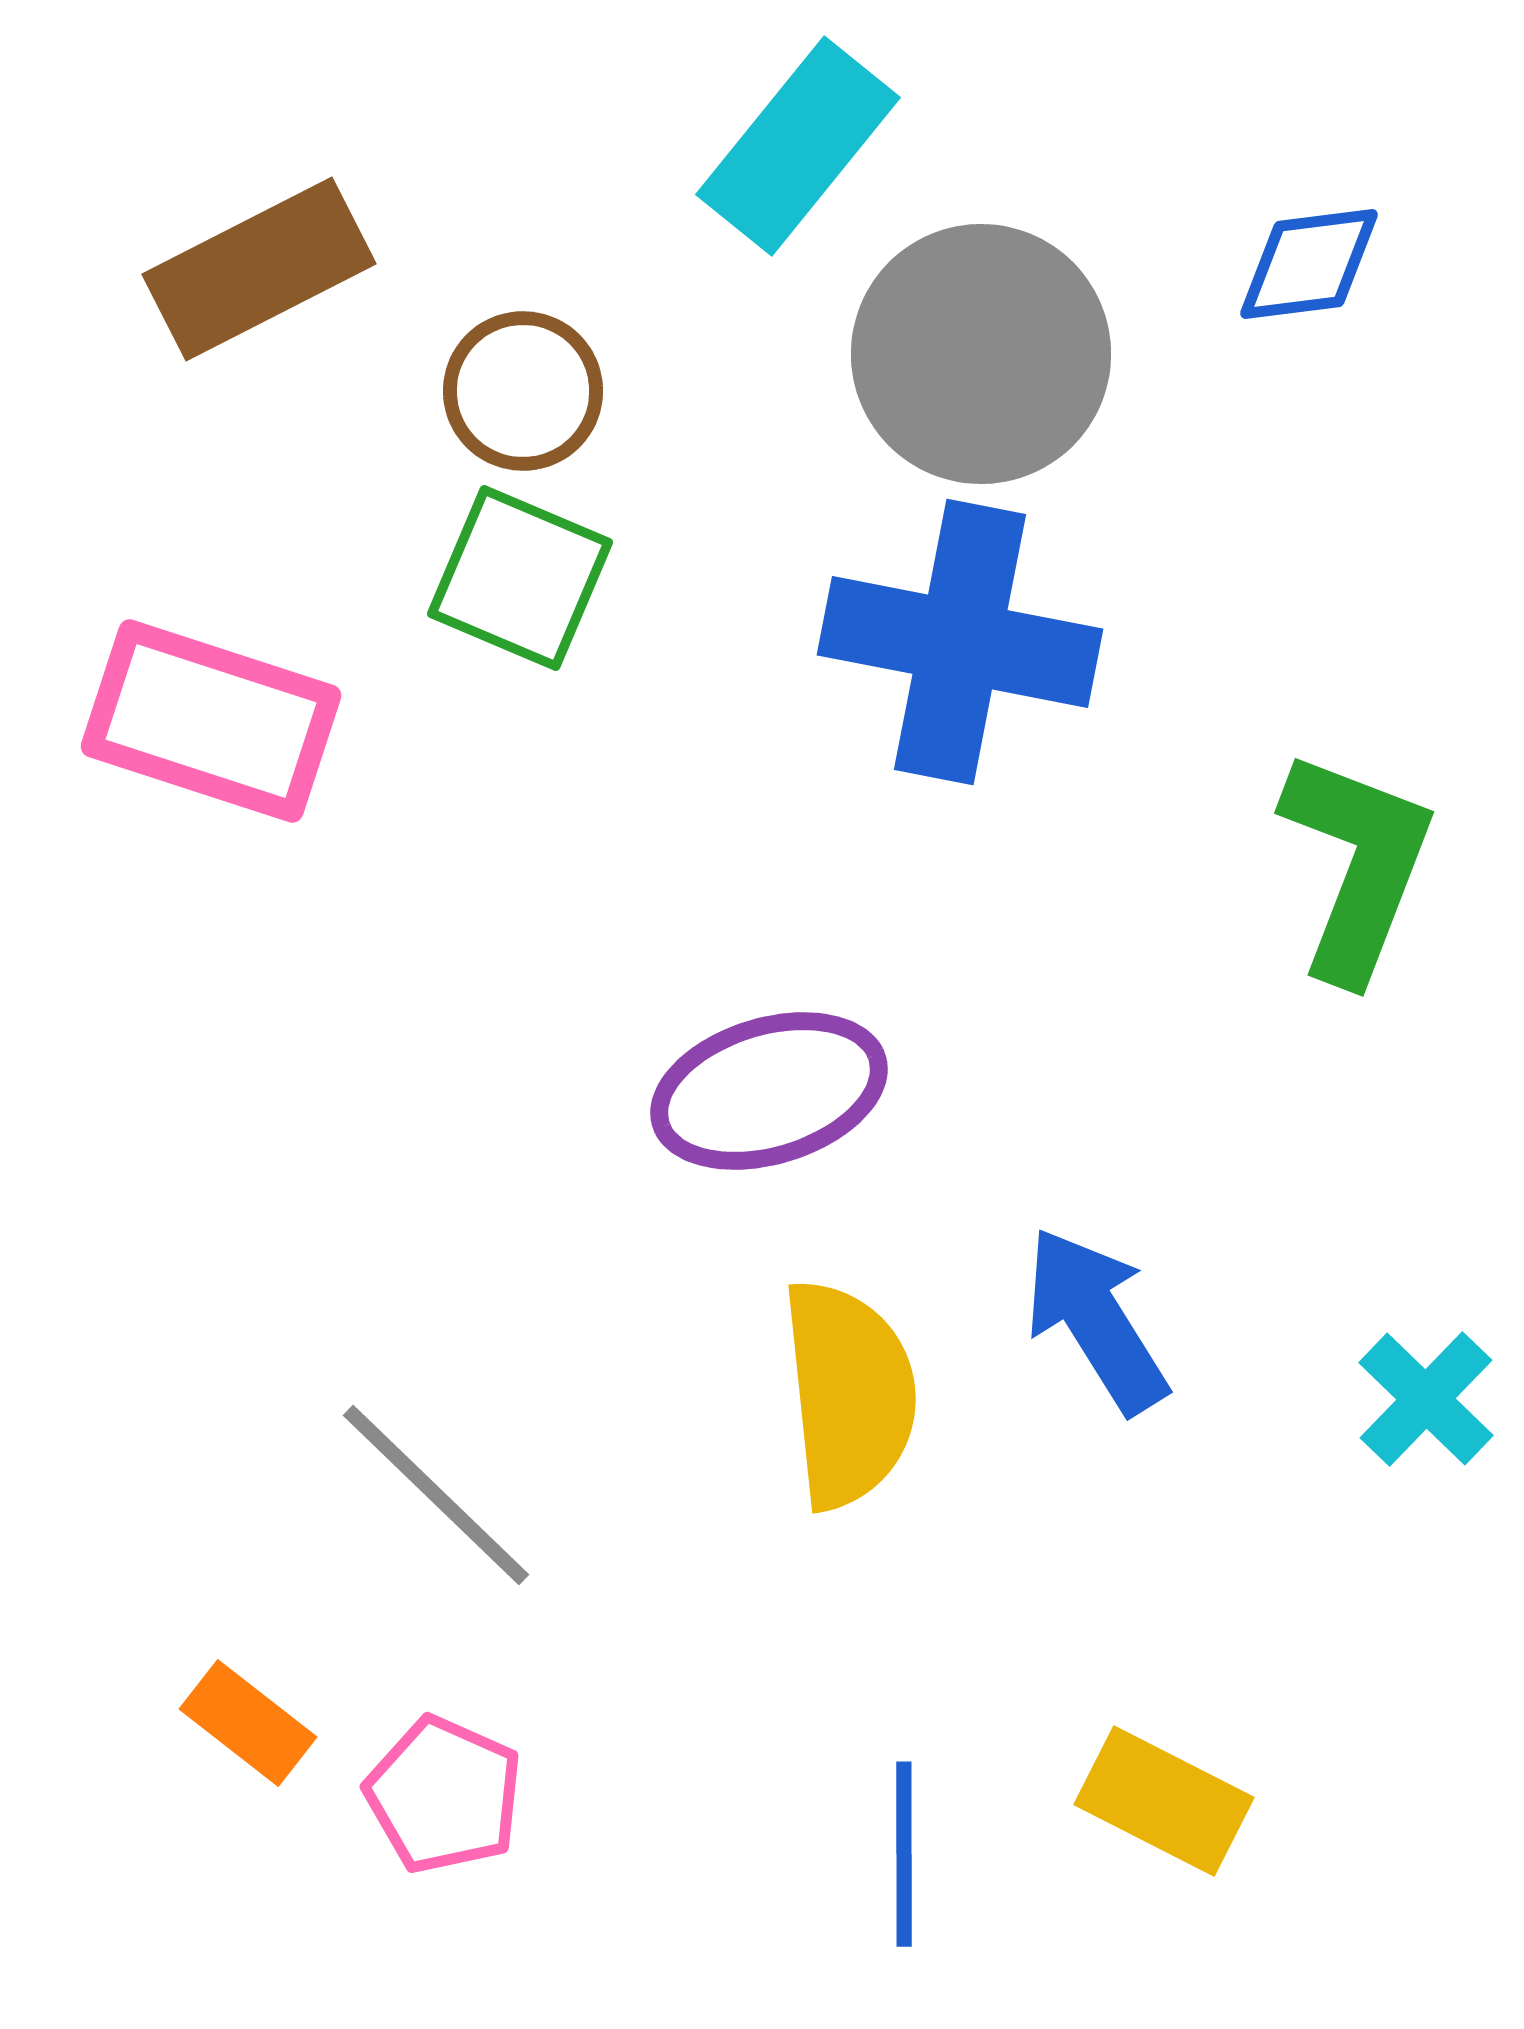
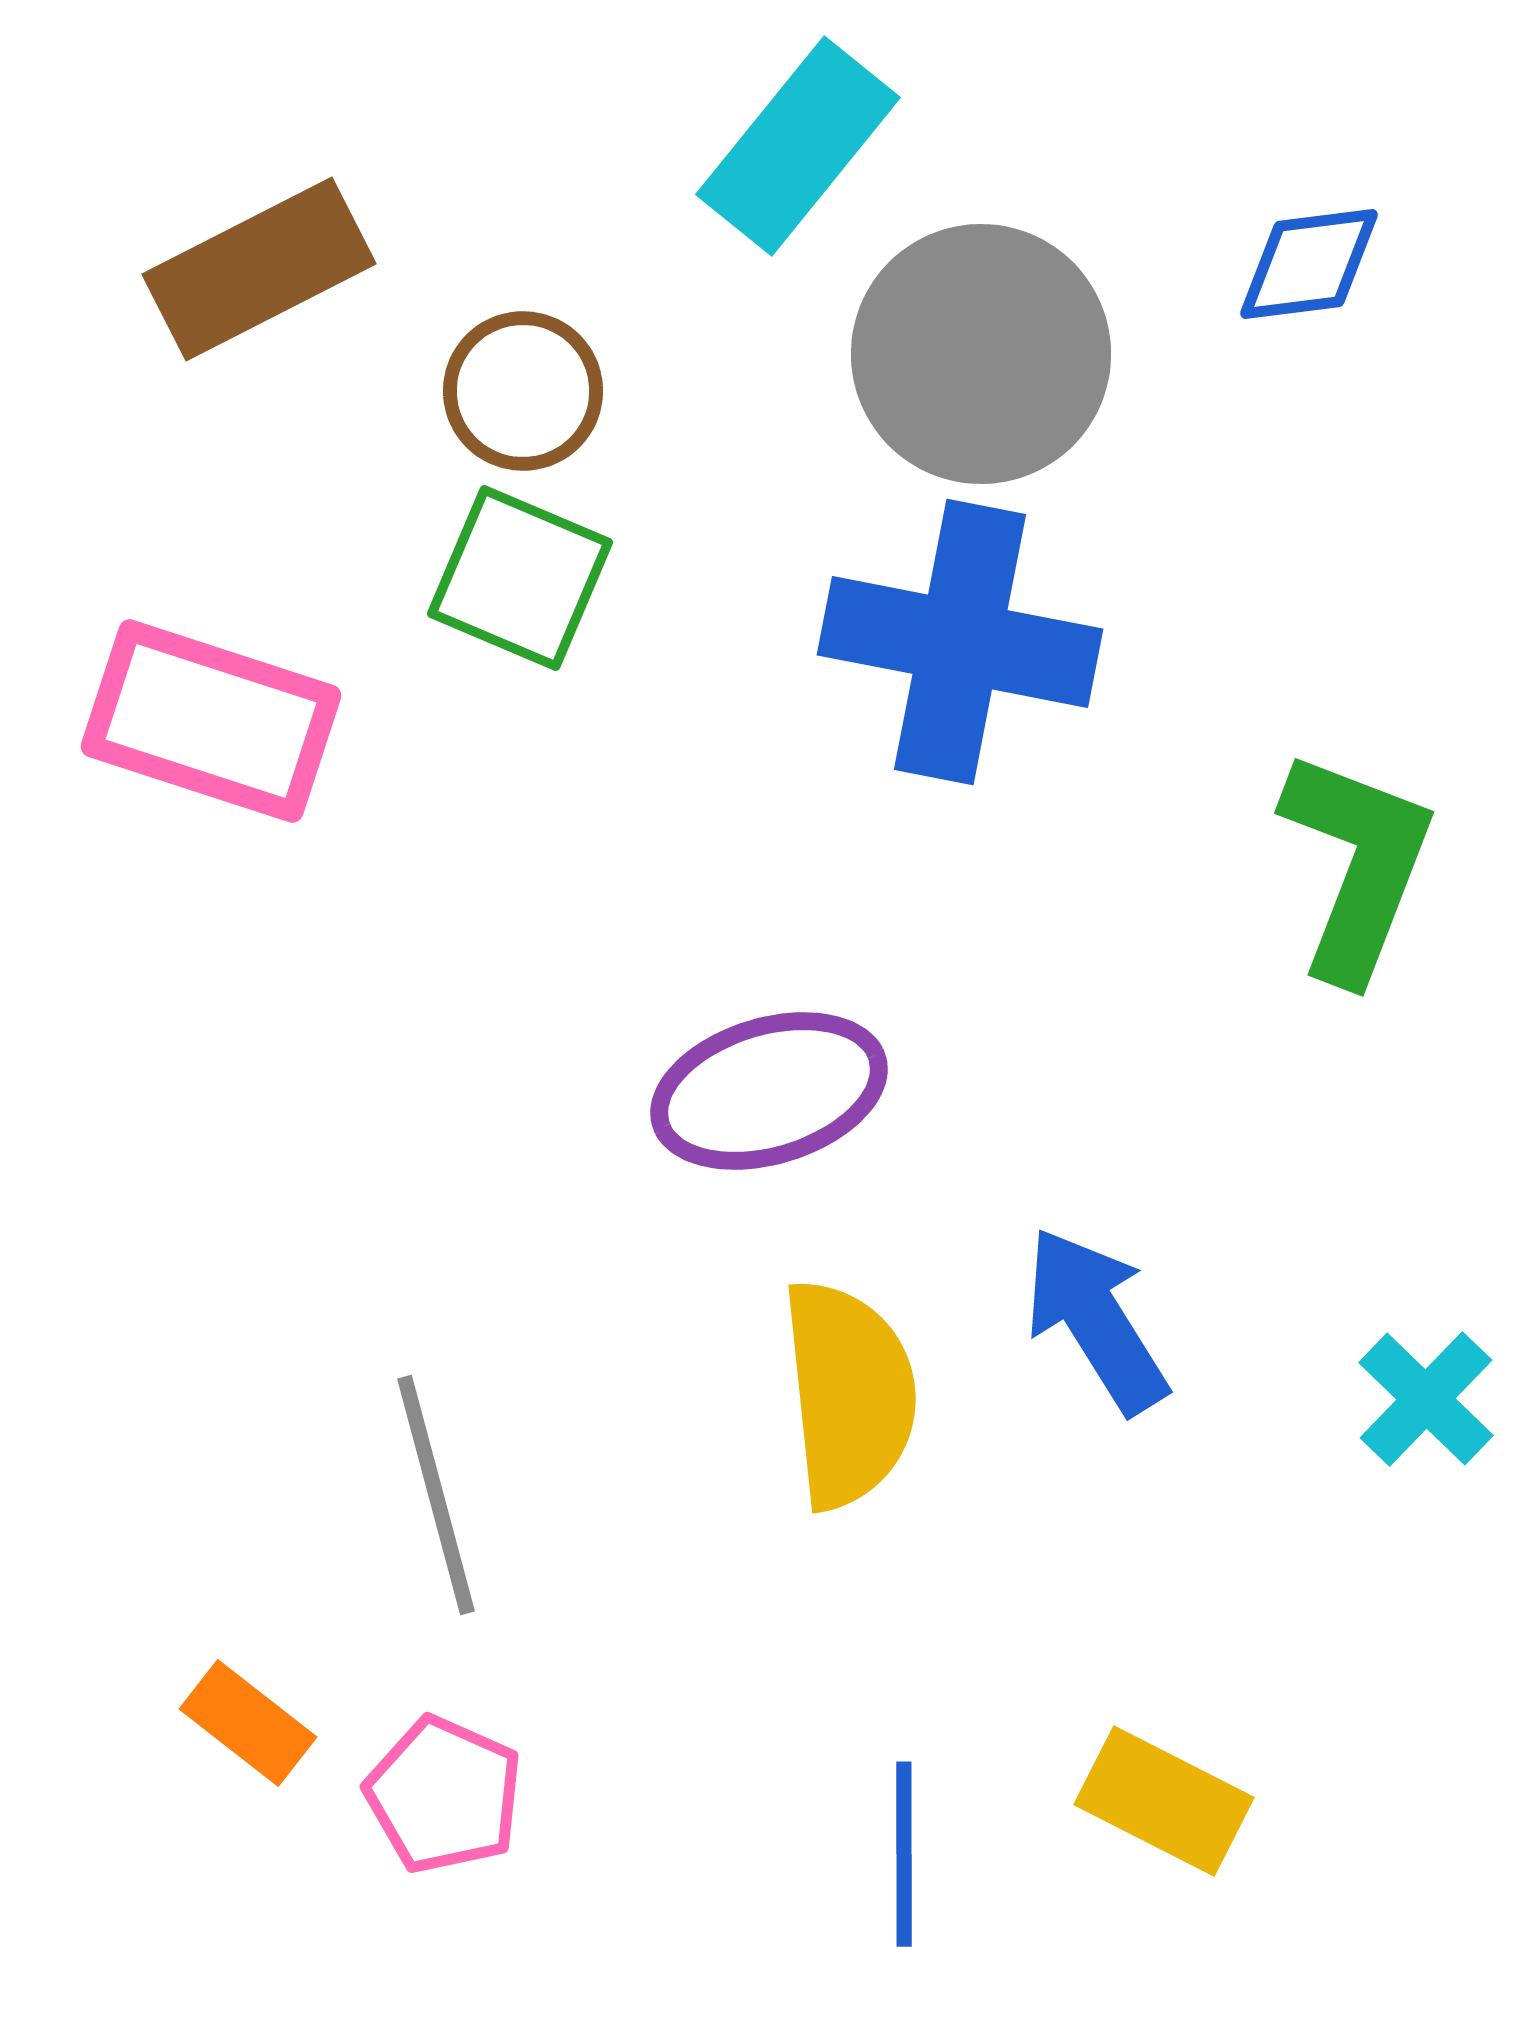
gray line: rotated 31 degrees clockwise
